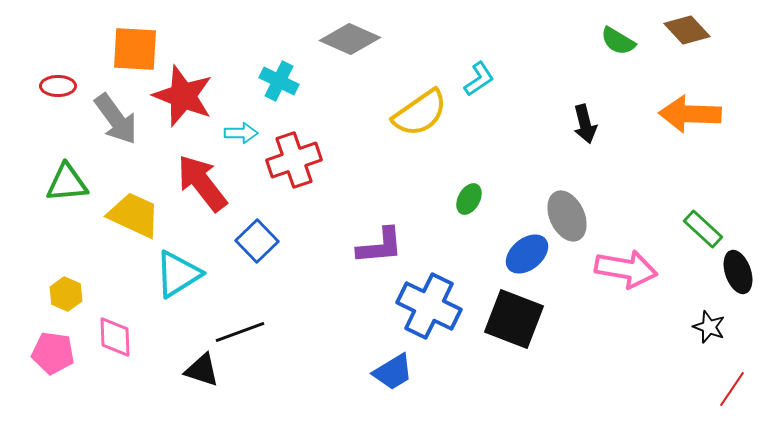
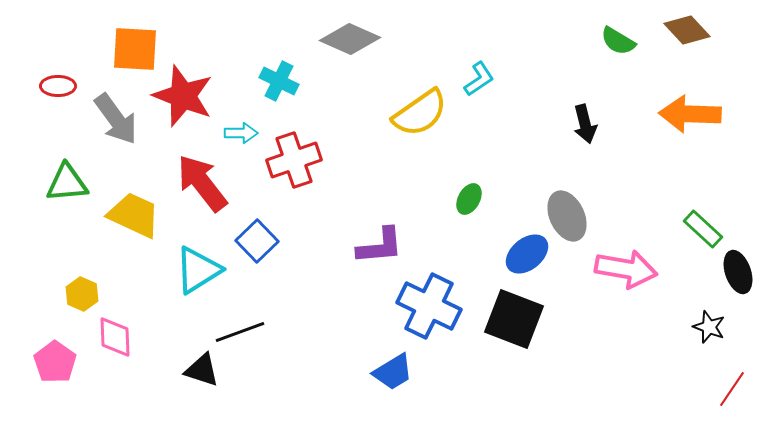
cyan triangle: moved 20 px right, 4 px up
yellow hexagon: moved 16 px right
pink pentagon: moved 2 px right, 9 px down; rotated 27 degrees clockwise
